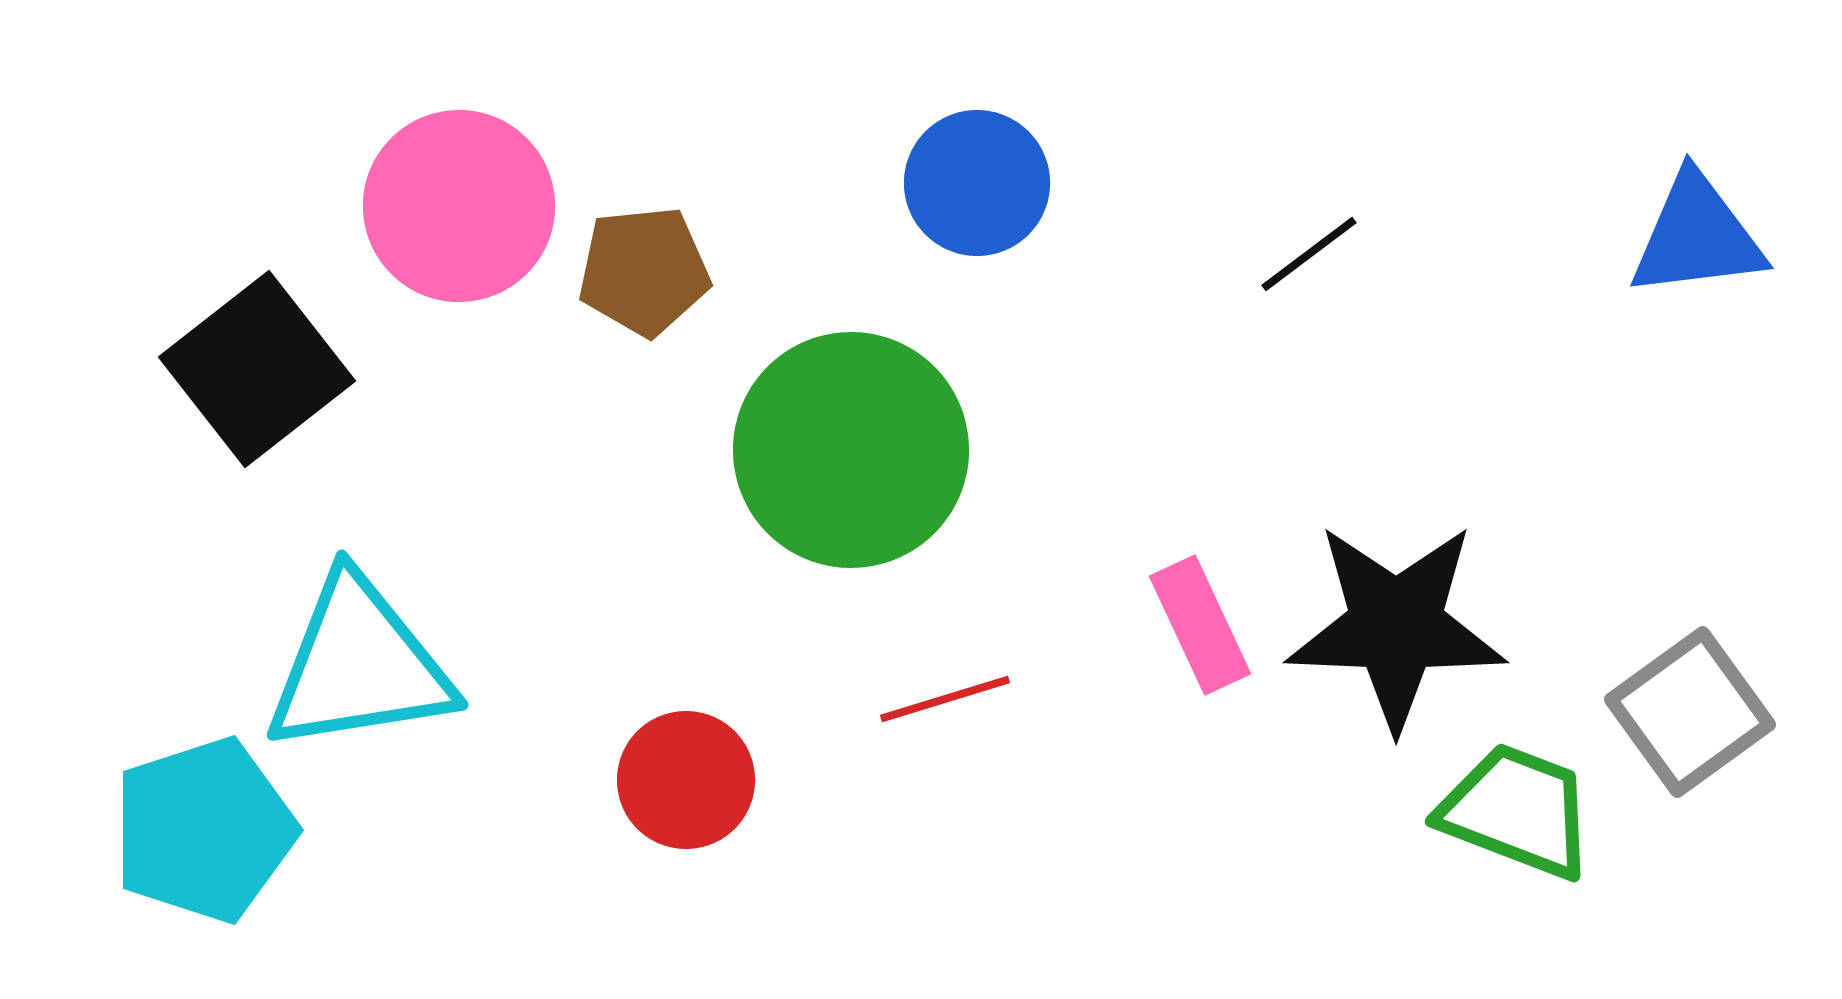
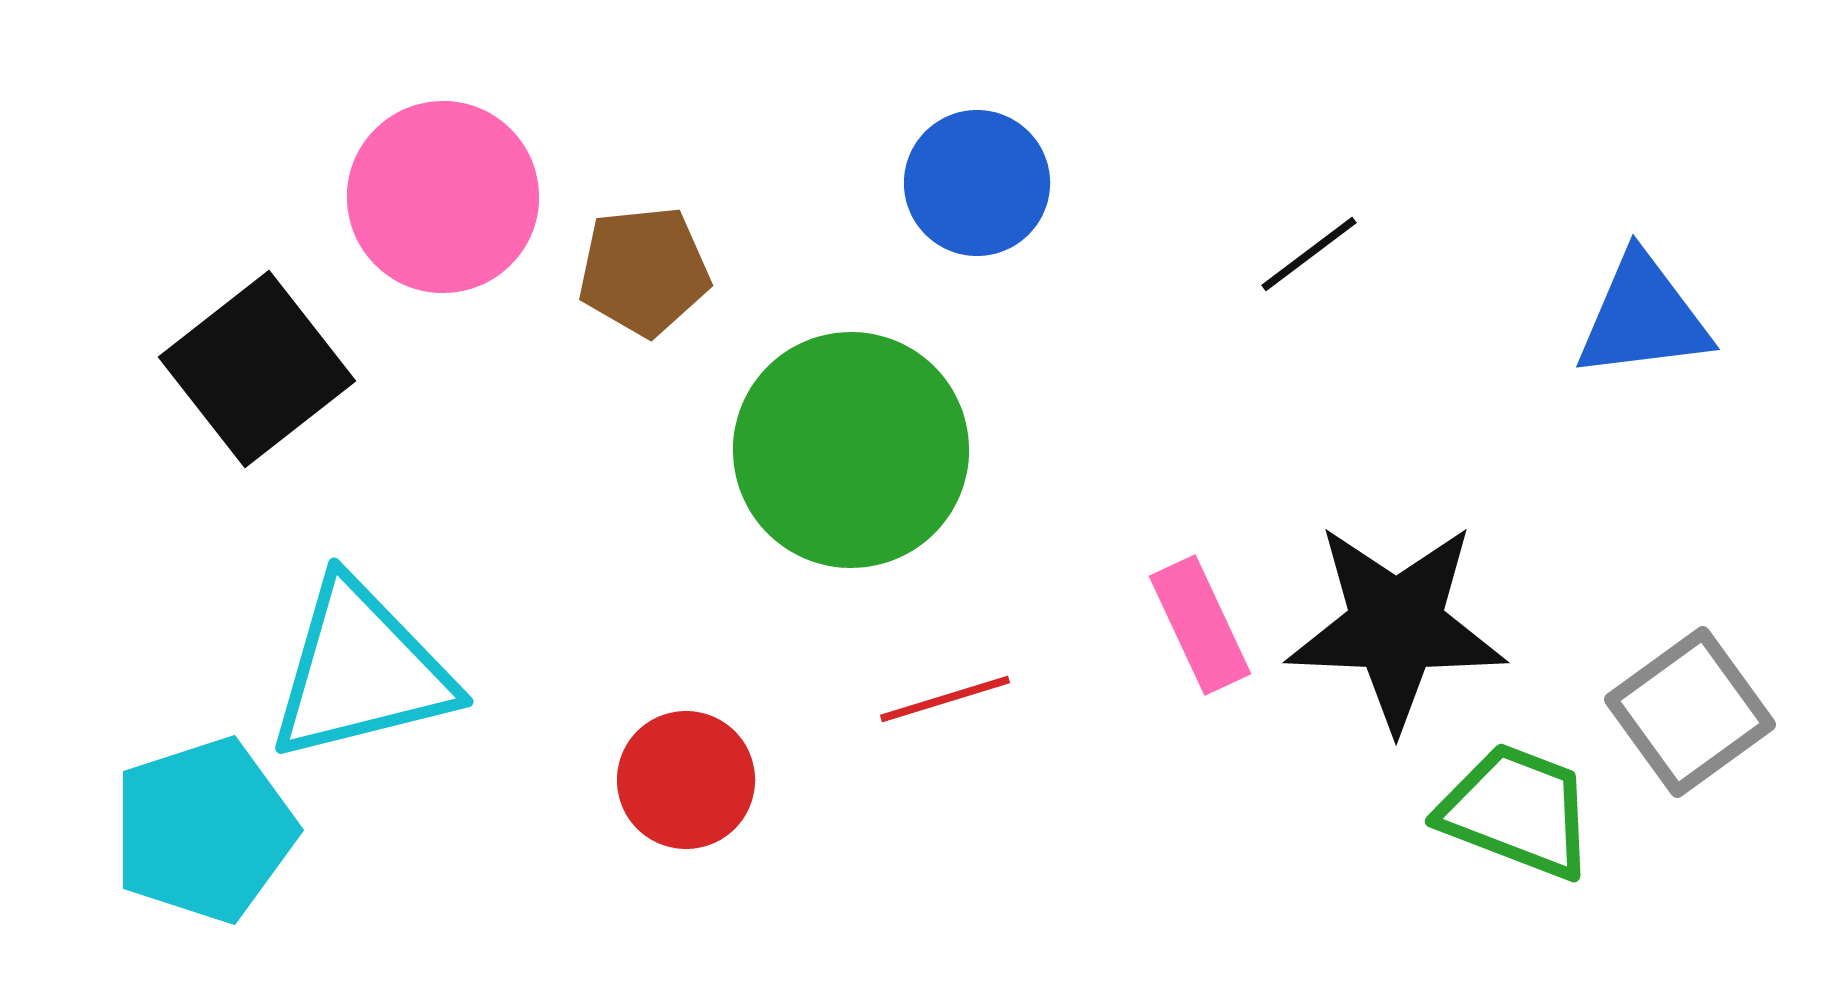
pink circle: moved 16 px left, 9 px up
blue triangle: moved 54 px left, 81 px down
cyan triangle: moved 2 px right, 6 px down; rotated 5 degrees counterclockwise
